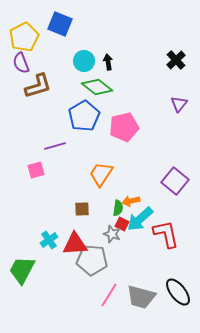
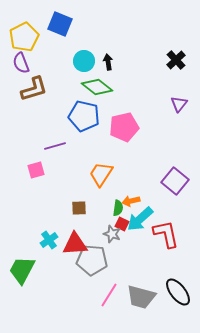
brown L-shape: moved 4 px left, 3 px down
blue pentagon: rotated 28 degrees counterclockwise
brown square: moved 3 px left, 1 px up
